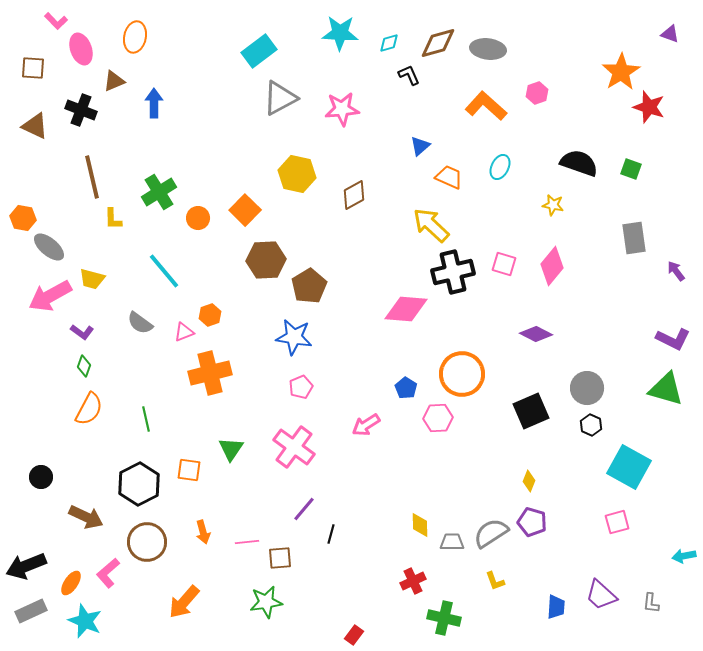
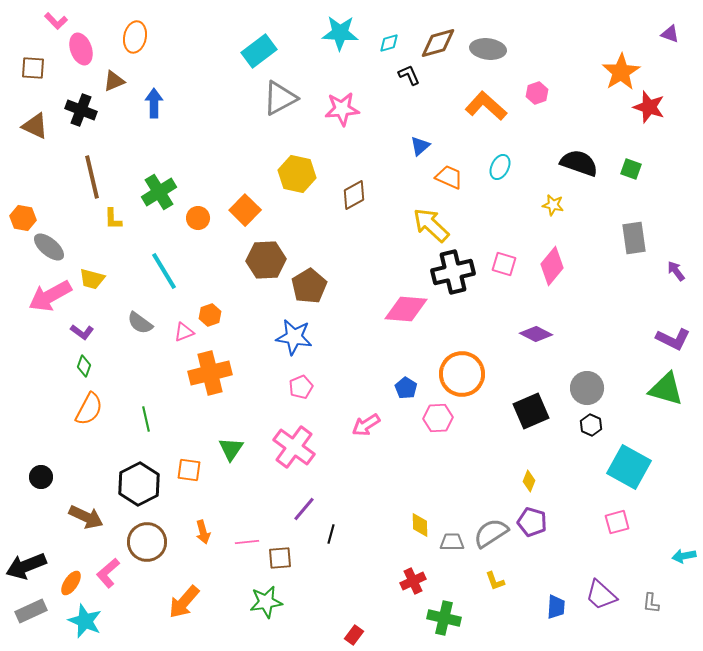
cyan line at (164, 271): rotated 9 degrees clockwise
